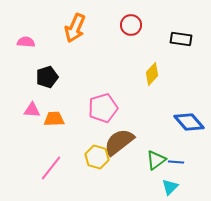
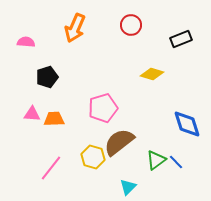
black rectangle: rotated 30 degrees counterclockwise
yellow diamond: rotated 65 degrees clockwise
pink triangle: moved 4 px down
blue diamond: moved 2 px left, 2 px down; rotated 24 degrees clockwise
yellow hexagon: moved 4 px left
blue line: rotated 42 degrees clockwise
cyan triangle: moved 42 px left
